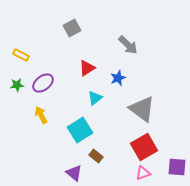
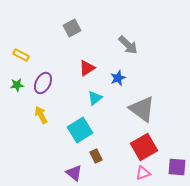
purple ellipse: rotated 25 degrees counterclockwise
brown rectangle: rotated 24 degrees clockwise
